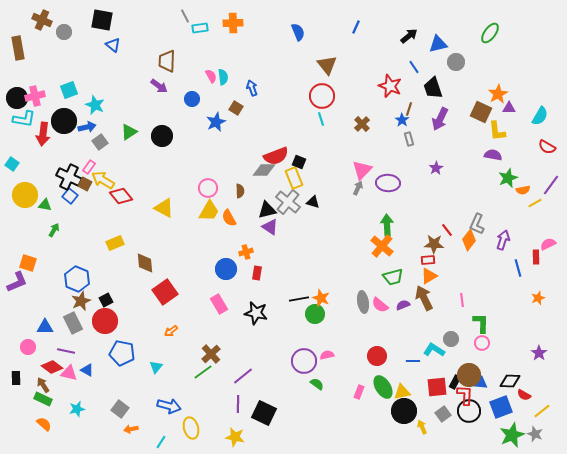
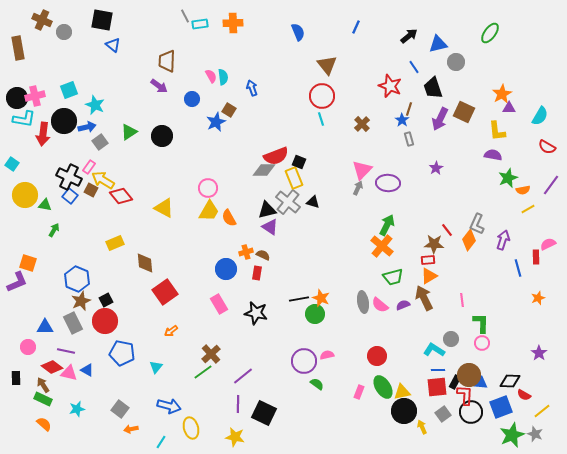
cyan rectangle at (200, 28): moved 4 px up
orange star at (498, 94): moved 4 px right
brown square at (236, 108): moved 7 px left, 2 px down
brown square at (481, 112): moved 17 px left
brown square at (85, 184): moved 6 px right, 6 px down
brown semicircle at (240, 191): moved 23 px right, 64 px down; rotated 64 degrees counterclockwise
yellow line at (535, 203): moved 7 px left, 6 px down
green arrow at (387, 225): rotated 30 degrees clockwise
blue line at (413, 361): moved 25 px right, 9 px down
black circle at (469, 411): moved 2 px right, 1 px down
